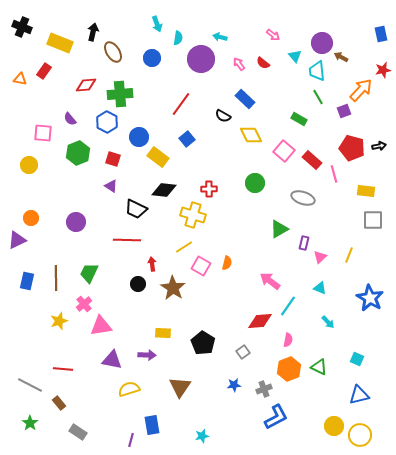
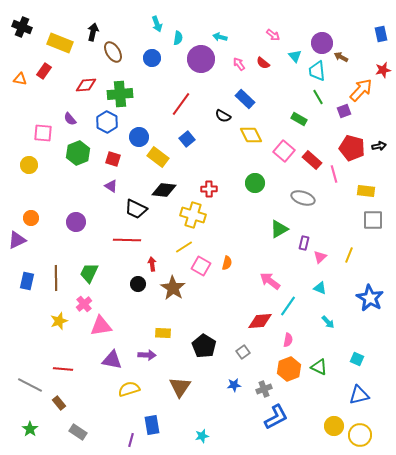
black pentagon at (203, 343): moved 1 px right, 3 px down
green star at (30, 423): moved 6 px down
